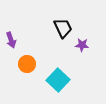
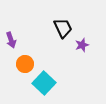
purple star: rotated 24 degrees counterclockwise
orange circle: moved 2 px left
cyan square: moved 14 px left, 3 px down
